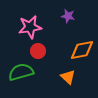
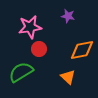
red circle: moved 1 px right, 2 px up
green semicircle: rotated 15 degrees counterclockwise
